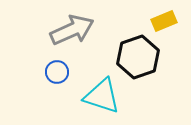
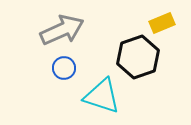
yellow rectangle: moved 2 px left, 2 px down
gray arrow: moved 10 px left
blue circle: moved 7 px right, 4 px up
